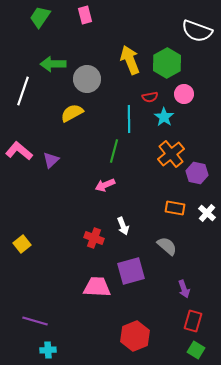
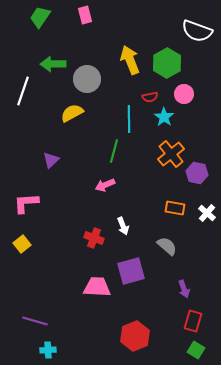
pink L-shape: moved 7 px right, 52 px down; rotated 44 degrees counterclockwise
